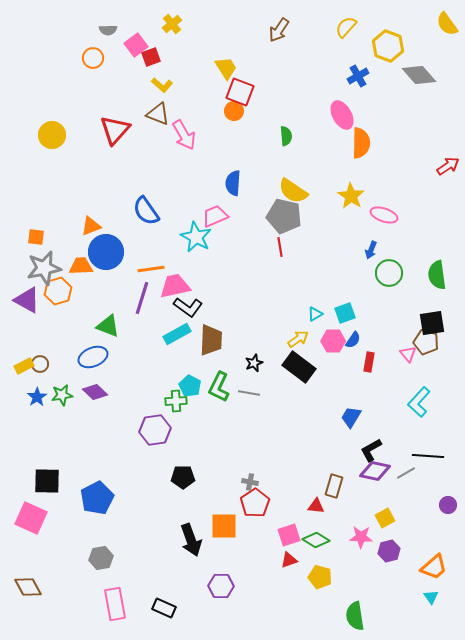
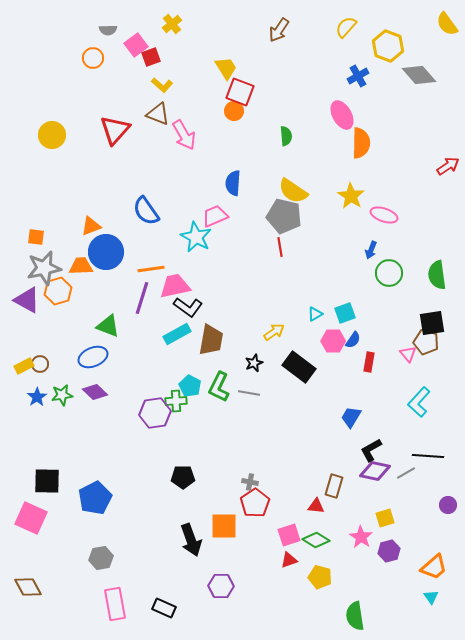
yellow arrow at (298, 339): moved 24 px left, 7 px up
brown trapezoid at (211, 340): rotated 8 degrees clockwise
purple hexagon at (155, 430): moved 17 px up
blue pentagon at (97, 498): moved 2 px left
yellow square at (385, 518): rotated 12 degrees clockwise
pink star at (361, 537): rotated 30 degrees clockwise
